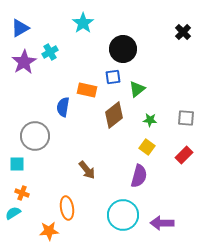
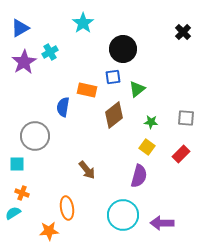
green star: moved 1 px right, 2 px down
red rectangle: moved 3 px left, 1 px up
